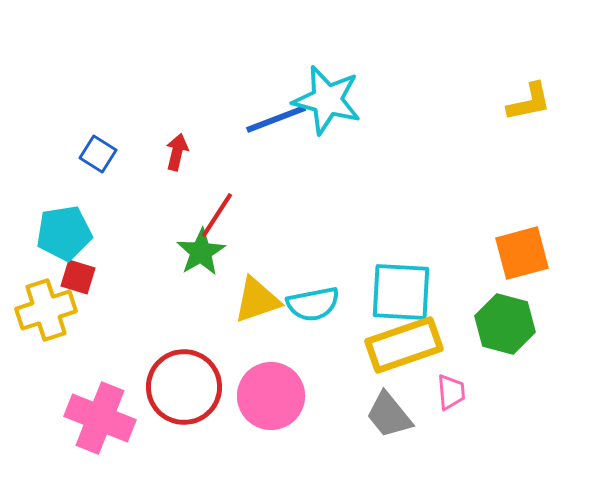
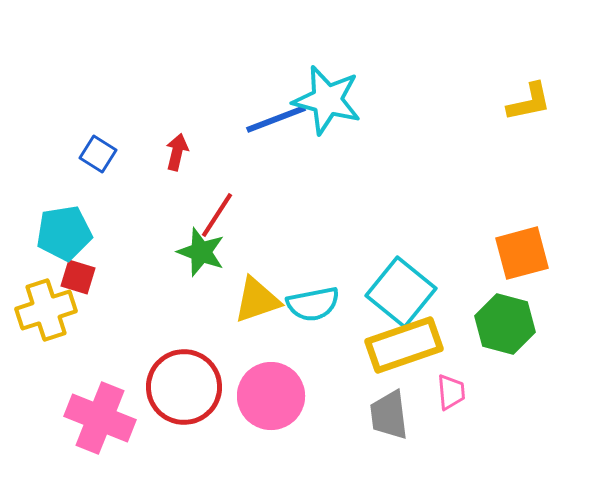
green star: rotated 21 degrees counterclockwise
cyan square: rotated 36 degrees clockwise
gray trapezoid: rotated 32 degrees clockwise
